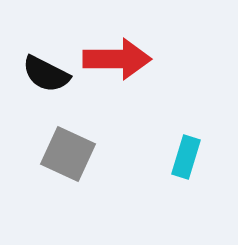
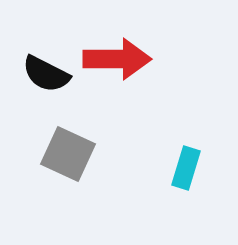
cyan rectangle: moved 11 px down
